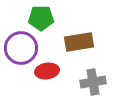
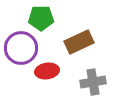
brown rectangle: rotated 16 degrees counterclockwise
